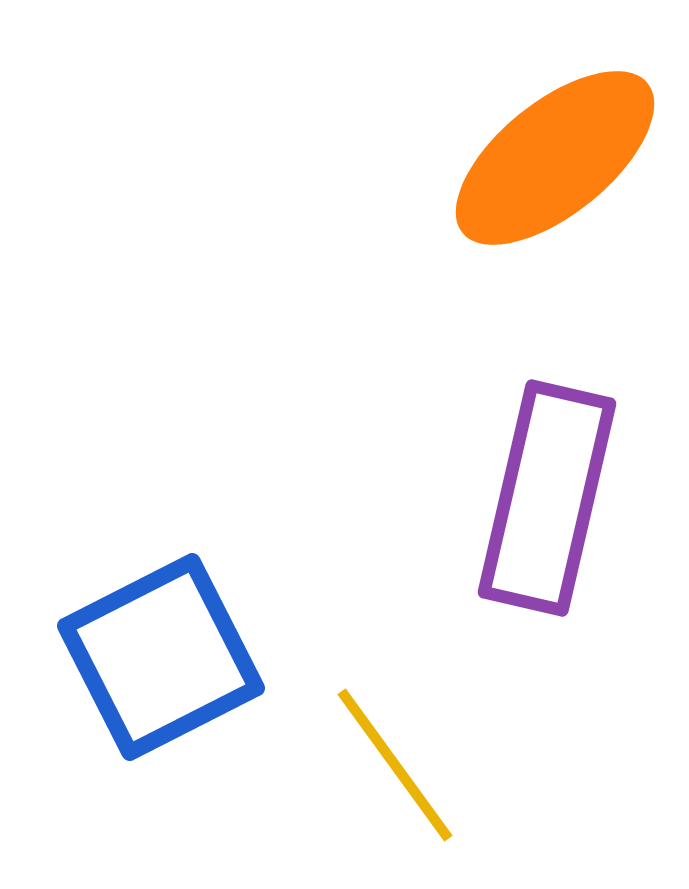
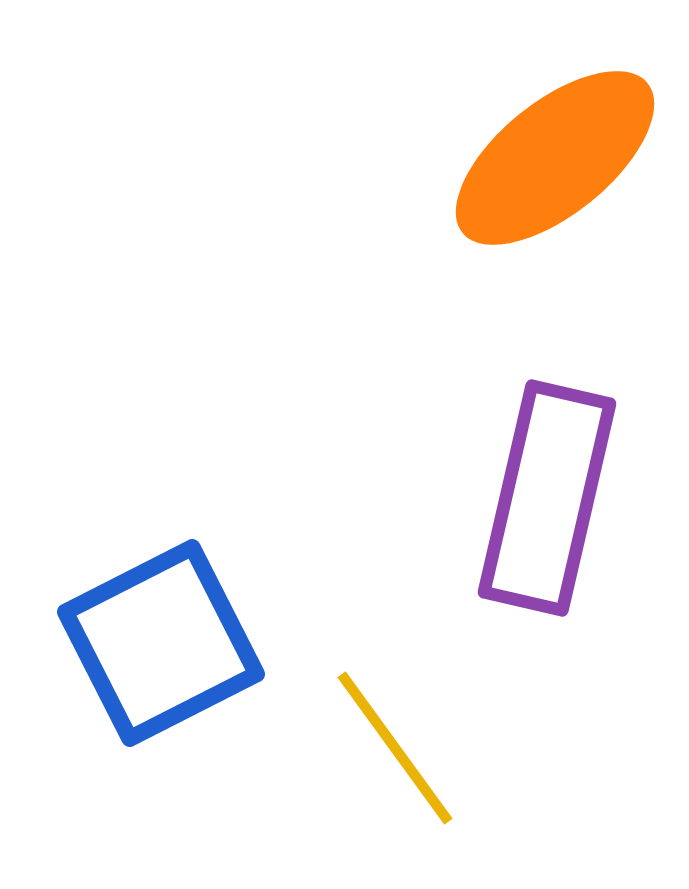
blue square: moved 14 px up
yellow line: moved 17 px up
